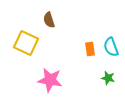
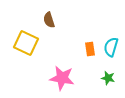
cyan semicircle: rotated 36 degrees clockwise
pink star: moved 12 px right, 2 px up
